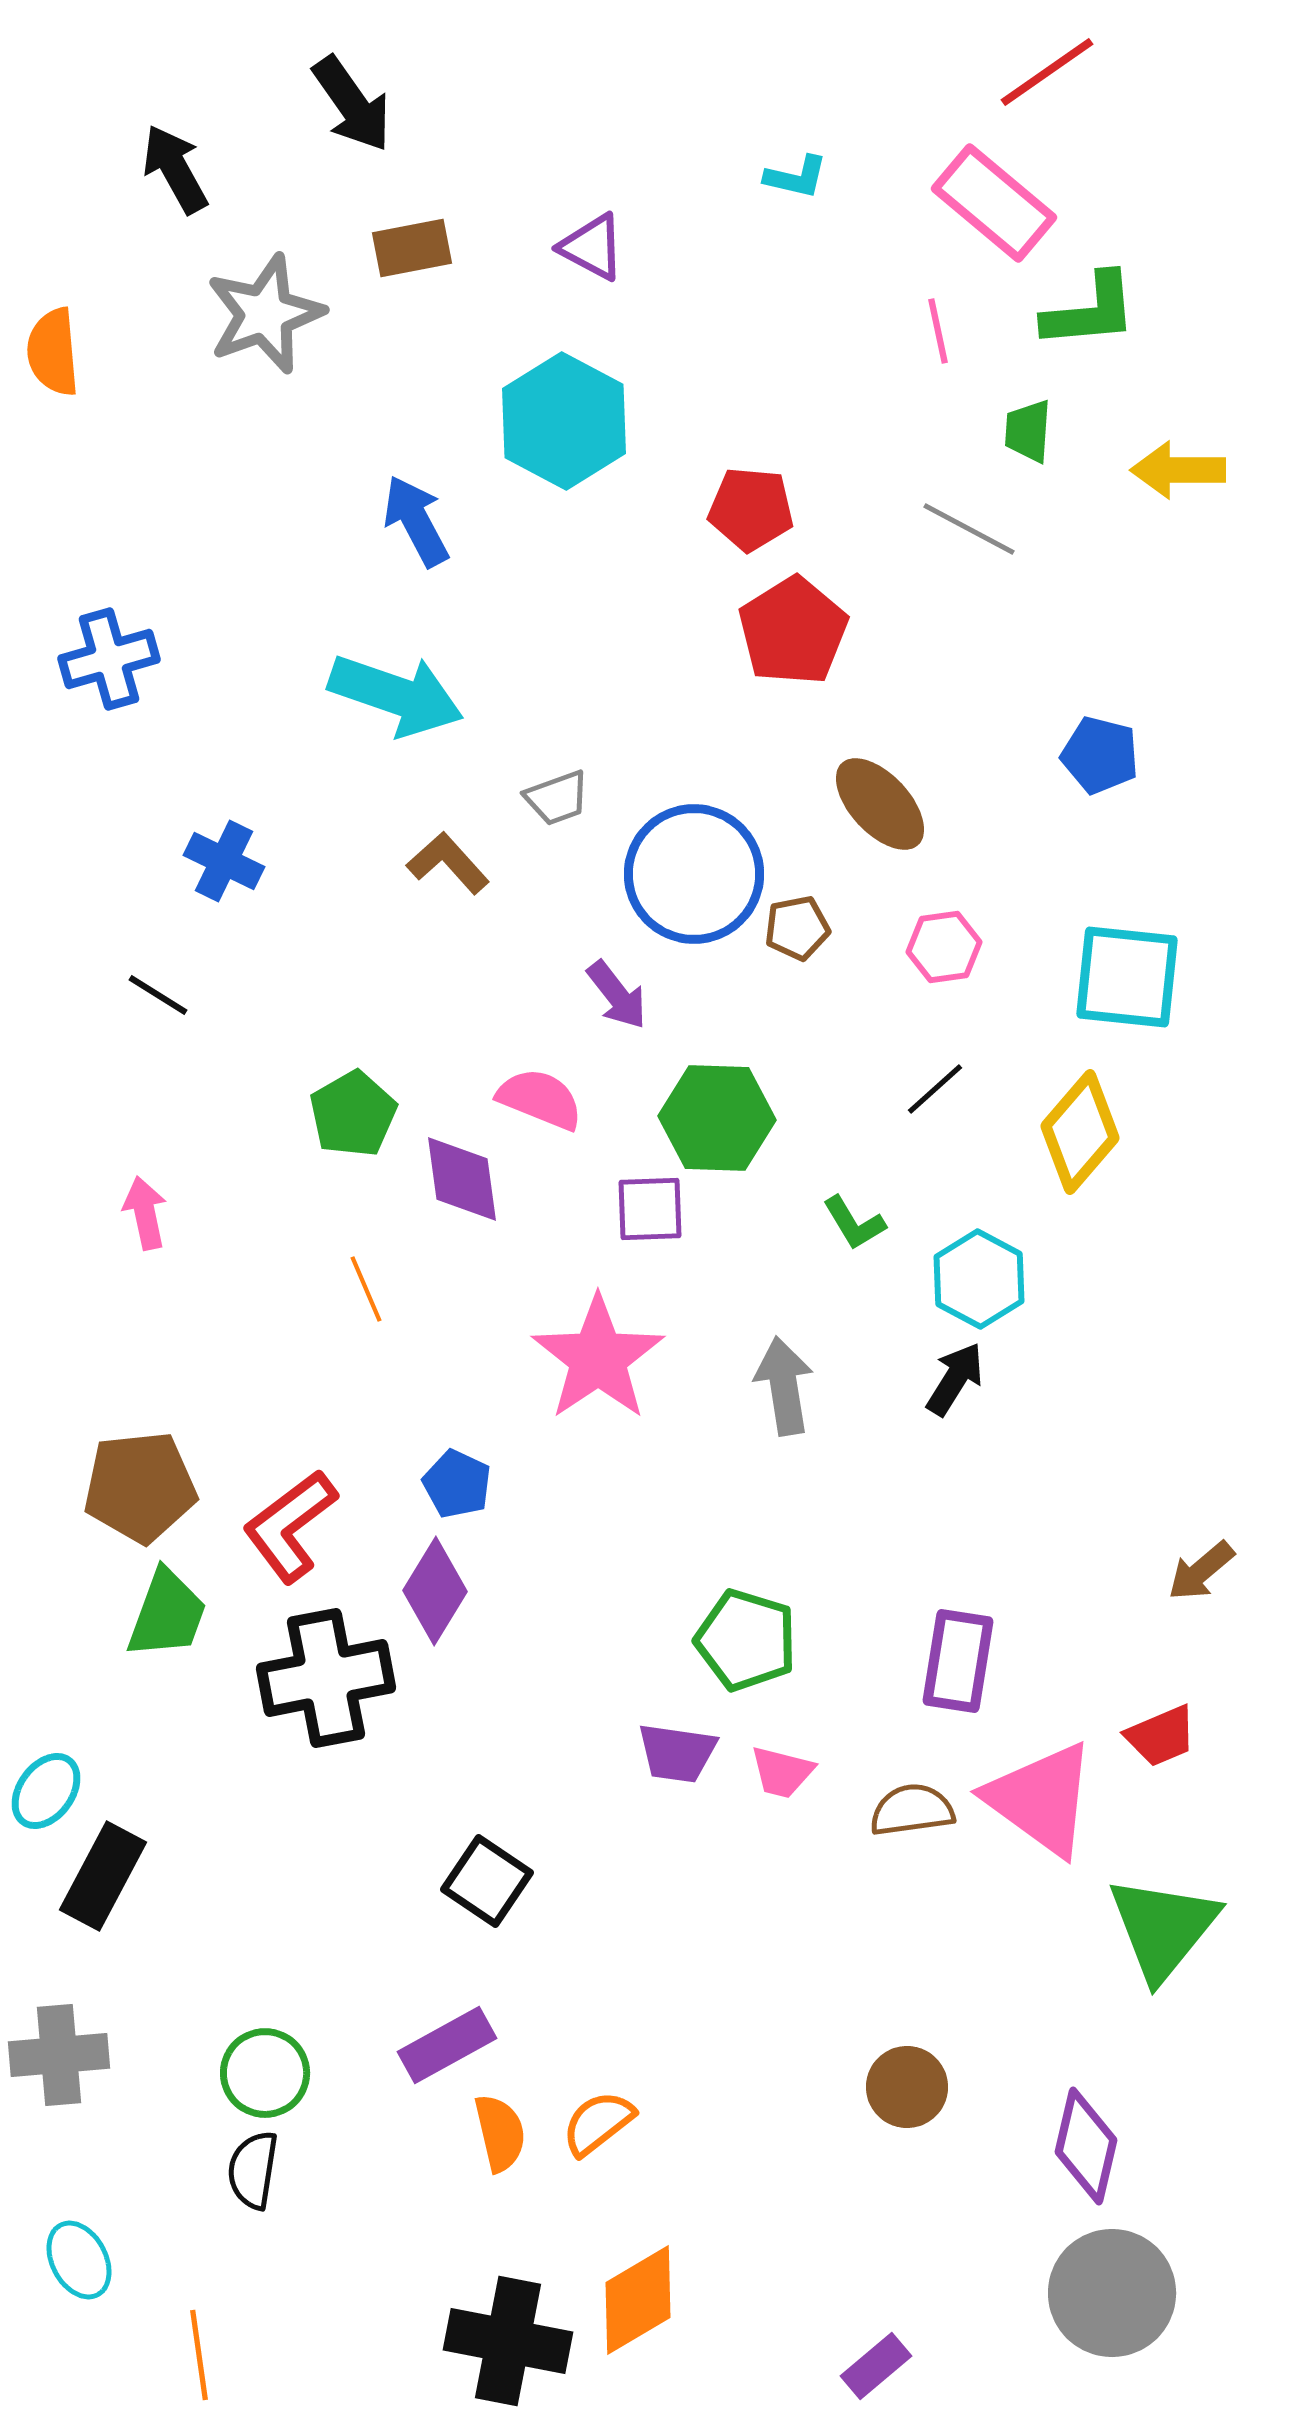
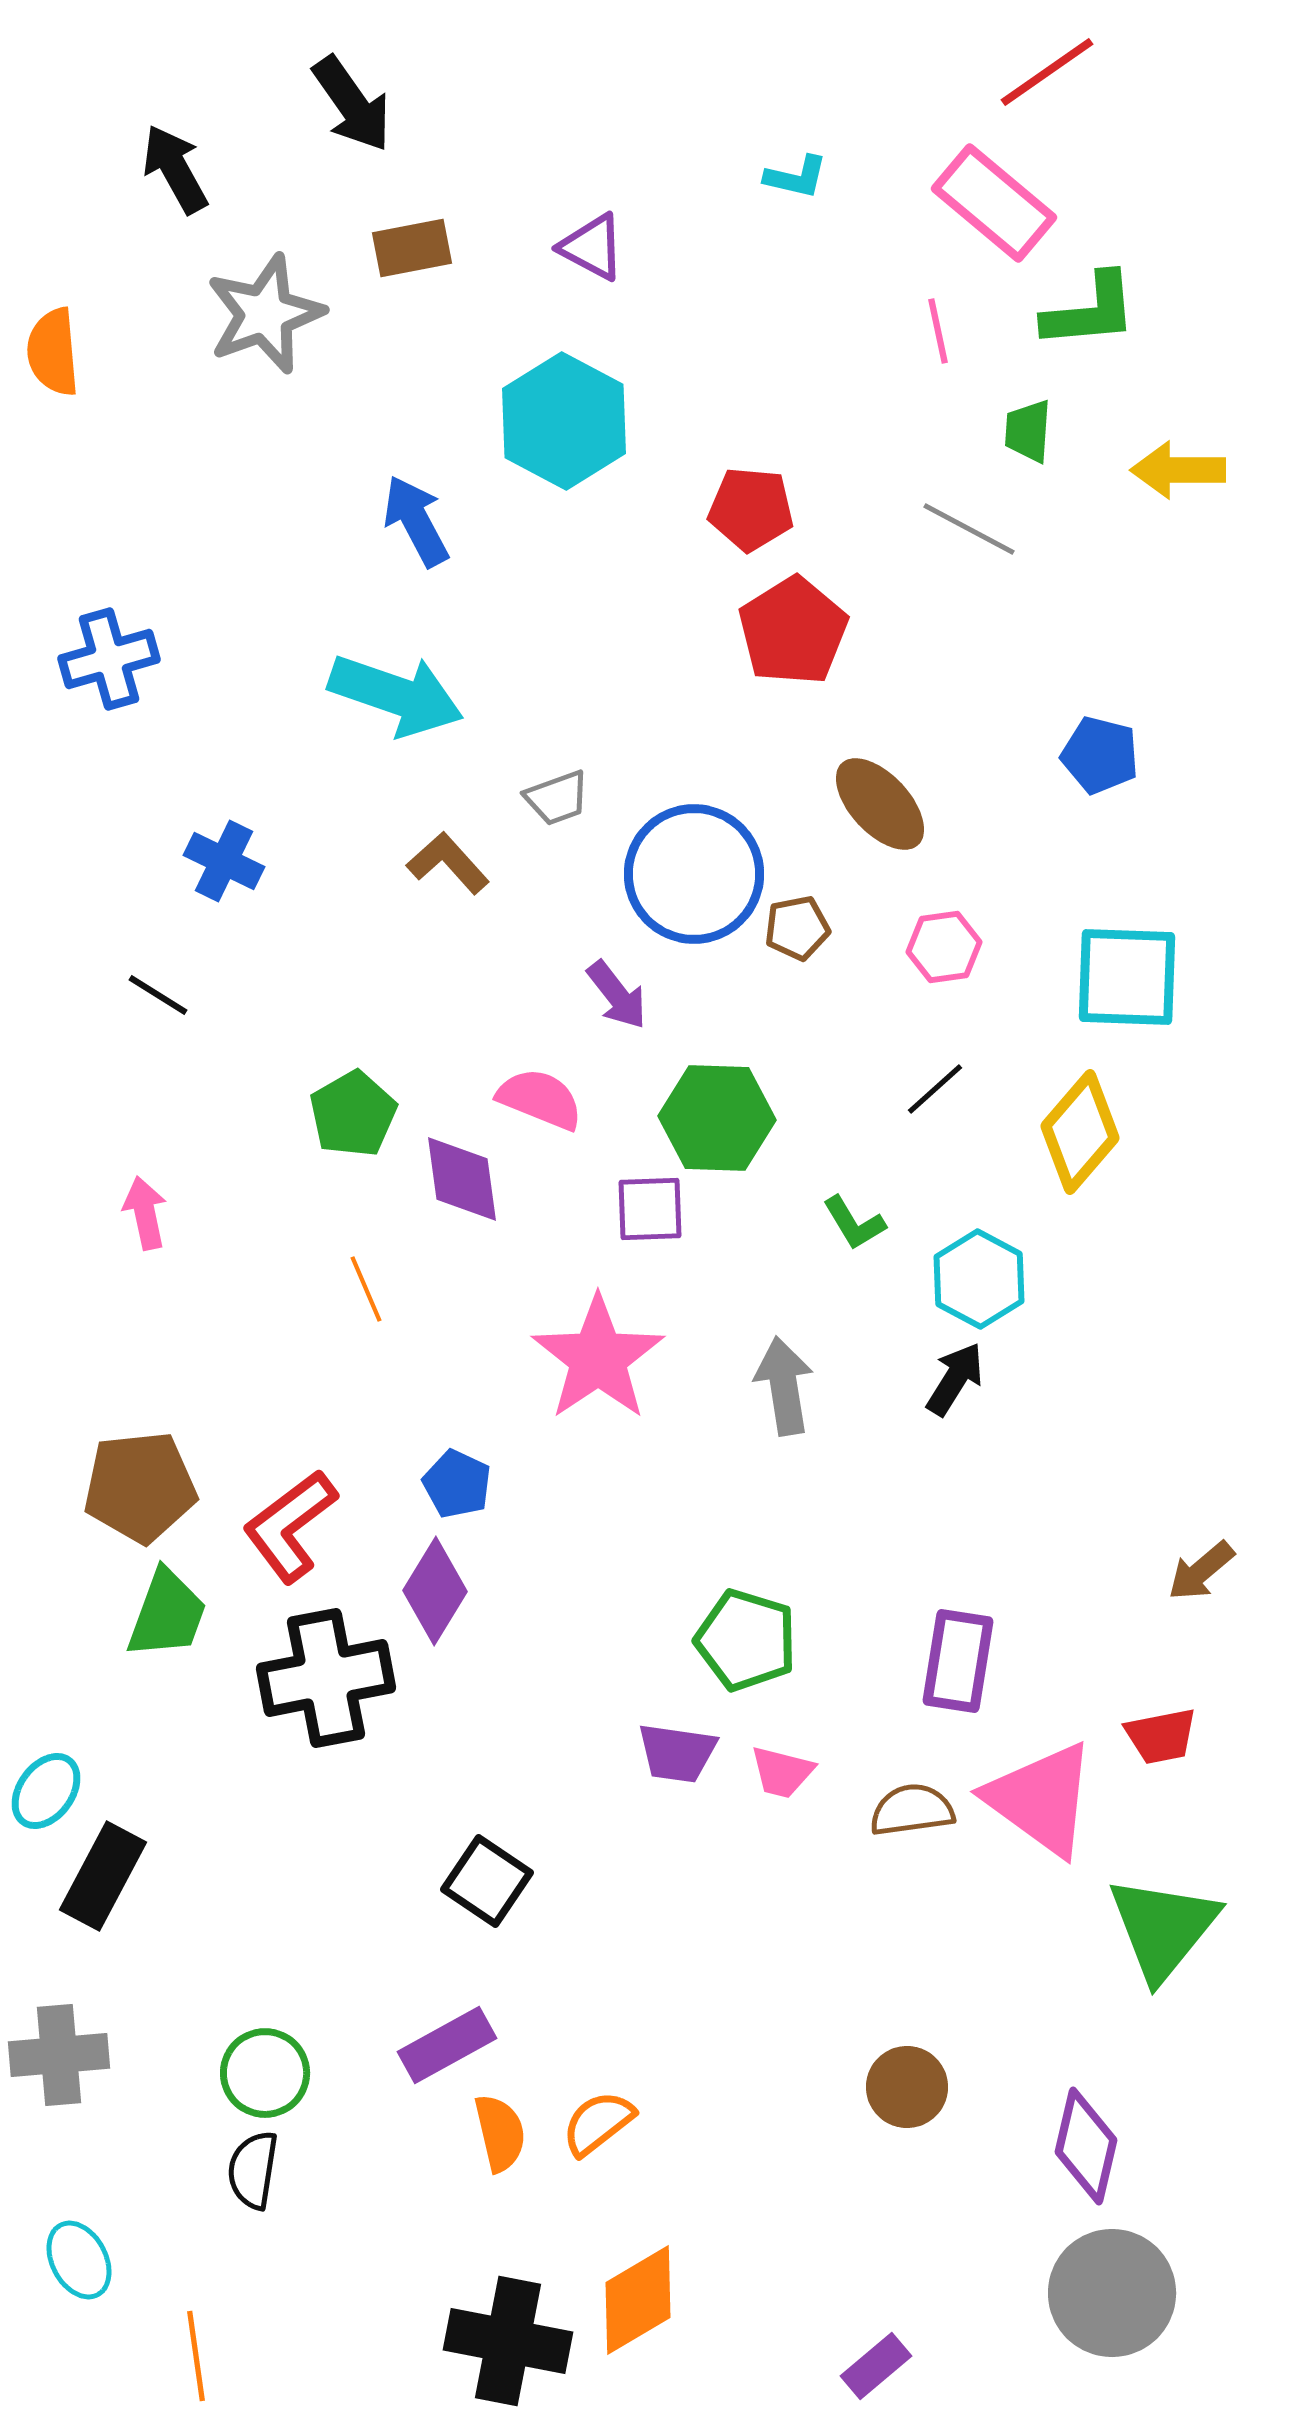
cyan square at (1127, 977): rotated 4 degrees counterclockwise
red trapezoid at (1161, 1736): rotated 12 degrees clockwise
orange line at (199, 2355): moved 3 px left, 1 px down
